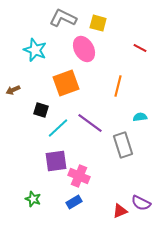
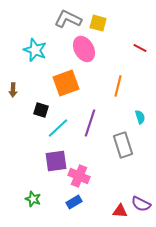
gray L-shape: moved 5 px right, 1 px down
brown arrow: rotated 64 degrees counterclockwise
cyan semicircle: rotated 80 degrees clockwise
purple line: rotated 72 degrees clockwise
purple semicircle: moved 1 px down
red triangle: rotated 28 degrees clockwise
